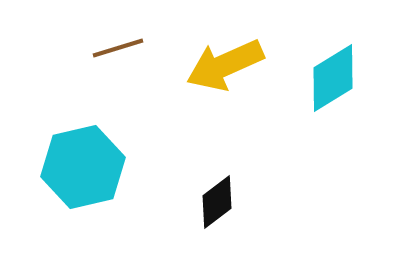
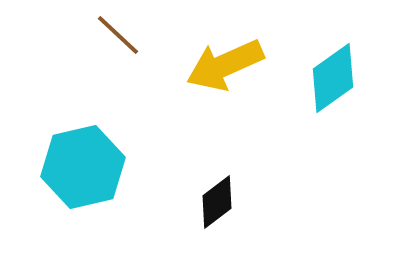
brown line: moved 13 px up; rotated 60 degrees clockwise
cyan diamond: rotated 4 degrees counterclockwise
